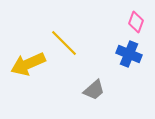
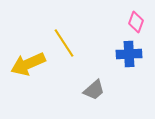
yellow line: rotated 12 degrees clockwise
blue cross: rotated 25 degrees counterclockwise
